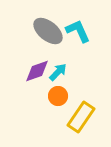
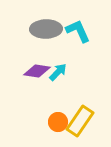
gray ellipse: moved 2 px left, 2 px up; rotated 40 degrees counterclockwise
purple diamond: rotated 28 degrees clockwise
orange circle: moved 26 px down
yellow rectangle: moved 1 px left, 4 px down
